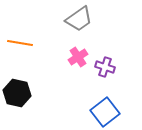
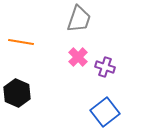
gray trapezoid: rotated 36 degrees counterclockwise
orange line: moved 1 px right, 1 px up
pink cross: rotated 12 degrees counterclockwise
black hexagon: rotated 12 degrees clockwise
